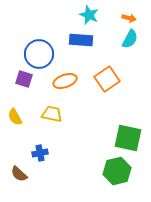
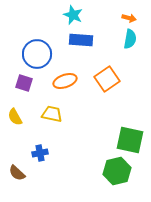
cyan star: moved 16 px left
cyan semicircle: rotated 18 degrees counterclockwise
blue circle: moved 2 px left
purple square: moved 4 px down
green square: moved 2 px right, 2 px down
brown semicircle: moved 2 px left, 1 px up
